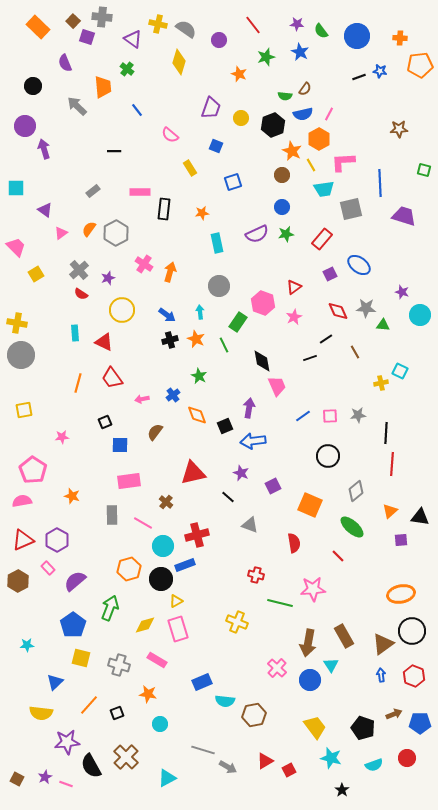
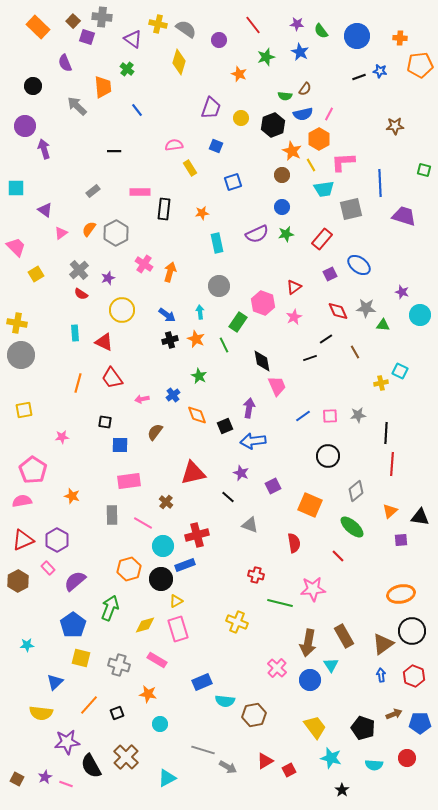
brown star at (399, 129): moved 4 px left, 3 px up
pink semicircle at (170, 135): moved 4 px right, 10 px down; rotated 132 degrees clockwise
black square at (105, 422): rotated 32 degrees clockwise
cyan semicircle at (374, 765): rotated 24 degrees clockwise
